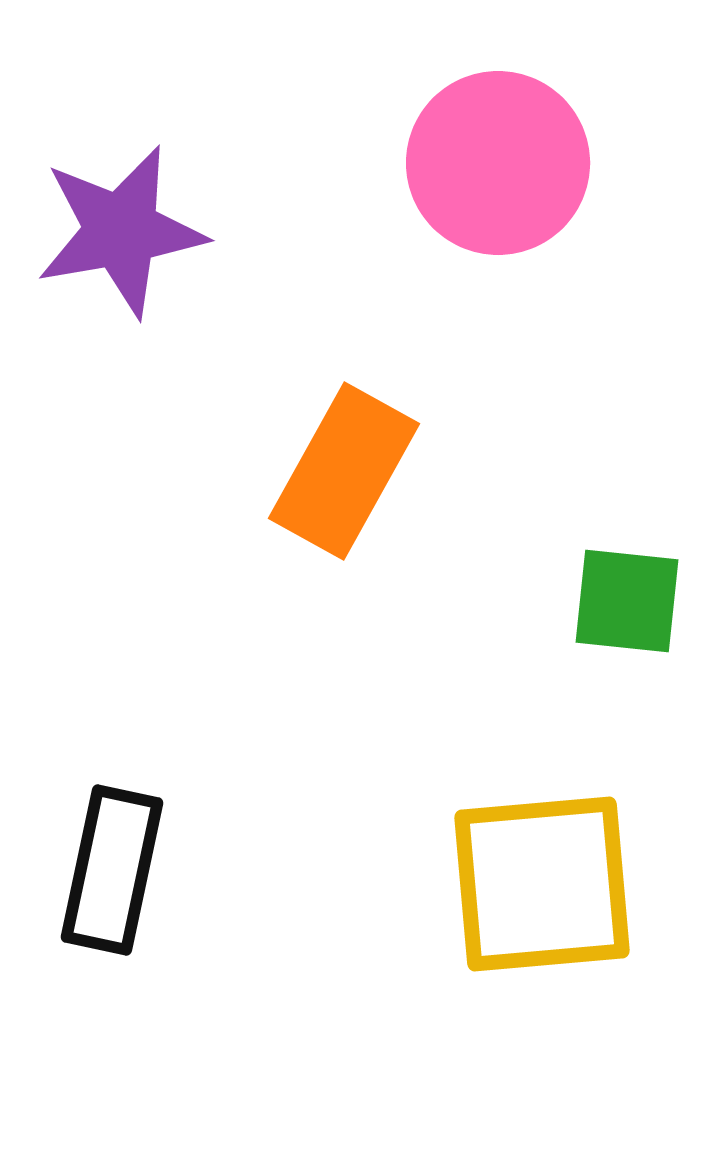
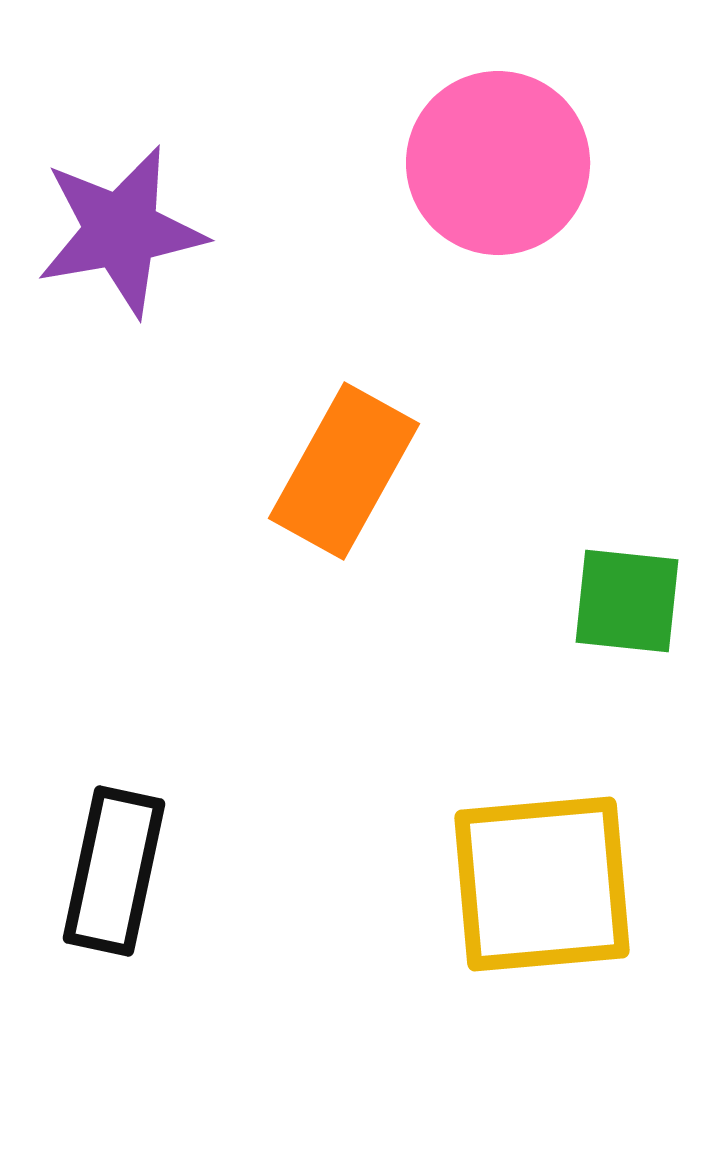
black rectangle: moved 2 px right, 1 px down
